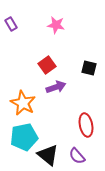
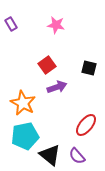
purple arrow: moved 1 px right
red ellipse: rotated 50 degrees clockwise
cyan pentagon: moved 1 px right, 1 px up
black triangle: moved 2 px right
